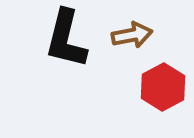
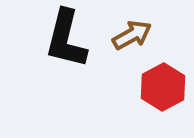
brown arrow: rotated 18 degrees counterclockwise
